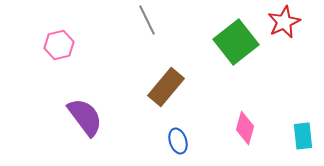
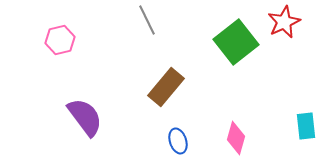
pink hexagon: moved 1 px right, 5 px up
pink diamond: moved 9 px left, 10 px down
cyan rectangle: moved 3 px right, 10 px up
